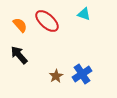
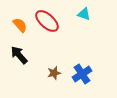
brown star: moved 2 px left, 3 px up; rotated 16 degrees clockwise
